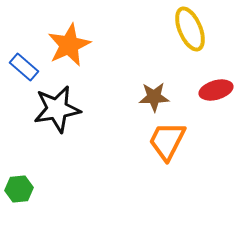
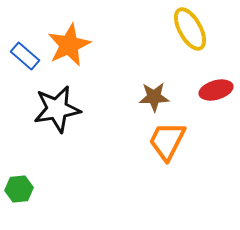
yellow ellipse: rotated 6 degrees counterclockwise
blue rectangle: moved 1 px right, 11 px up
